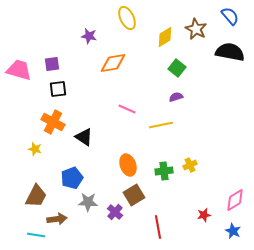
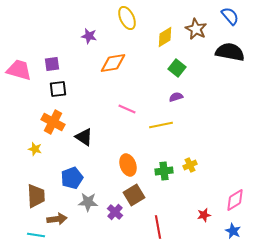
brown trapezoid: rotated 30 degrees counterclockwise
